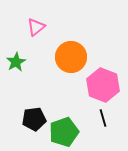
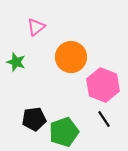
green star: rotated 24 degrees counterclockwise
black line: moved 1 px right, 1 px down; rotated 18 degrees counterclockwise
